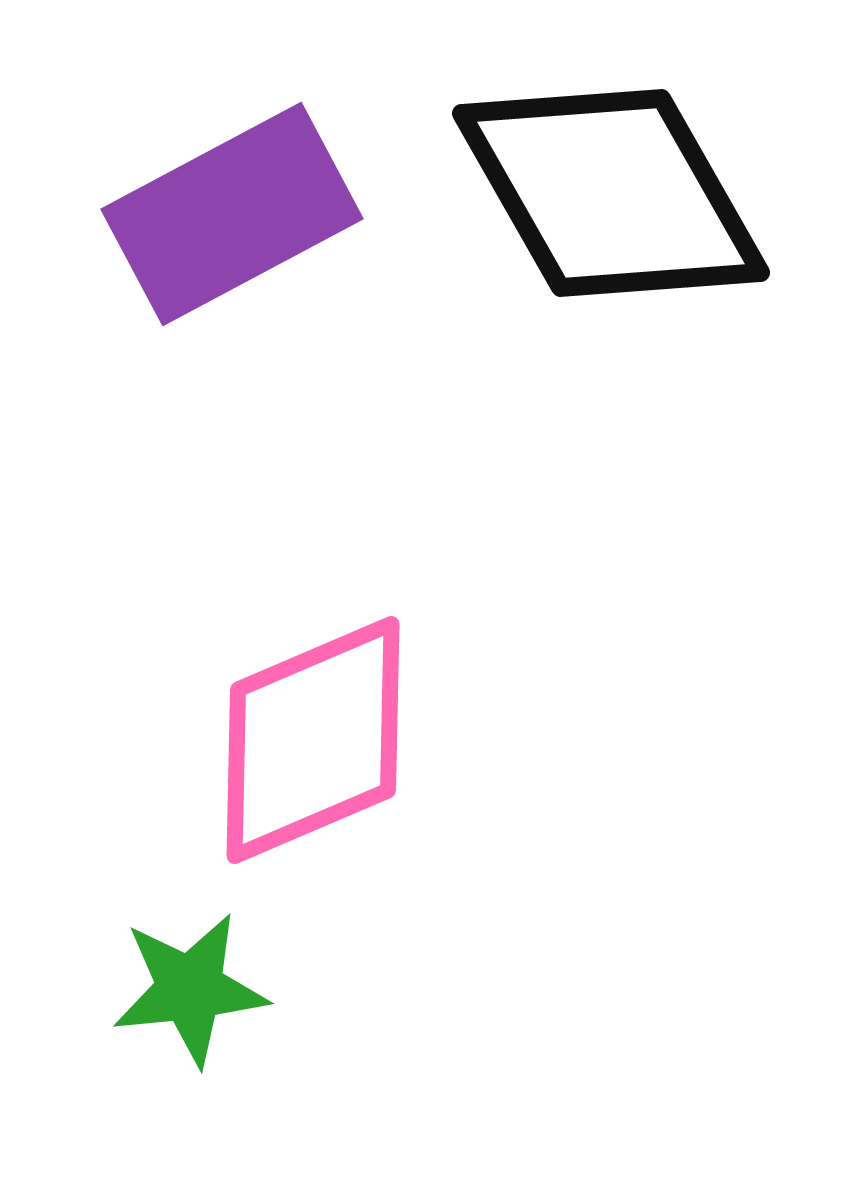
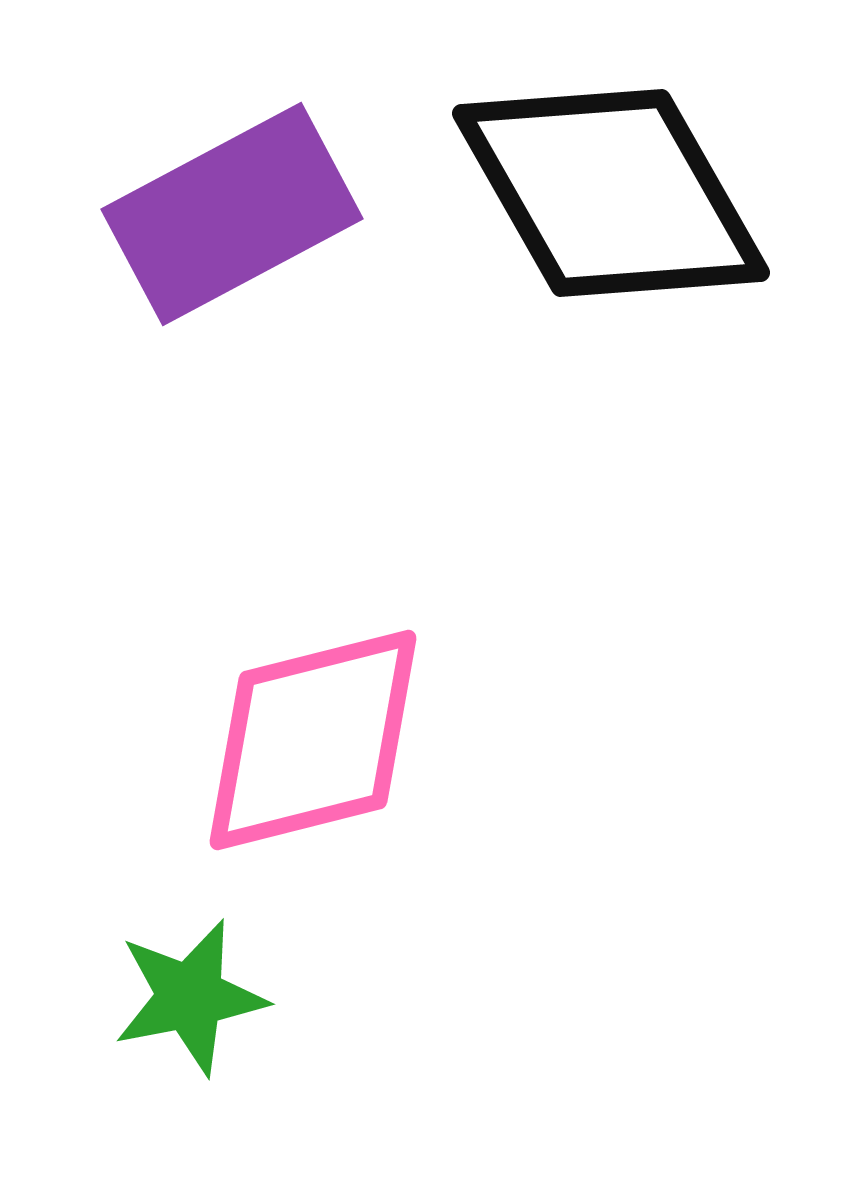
pink diamond: rotated 9 degrees clockwise
green star: moved 8 px down; rotated 5 degrees counterclockwise
